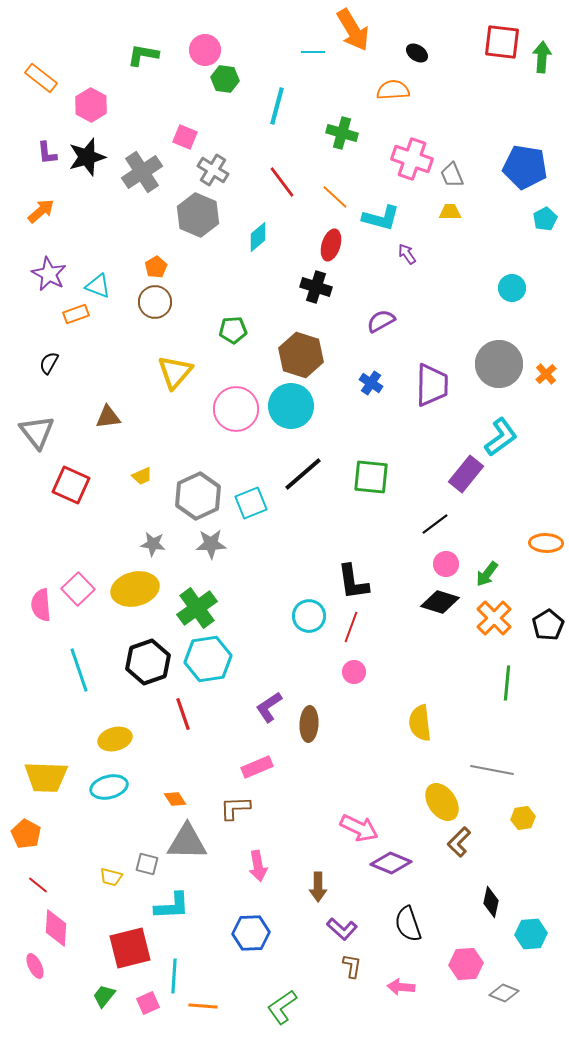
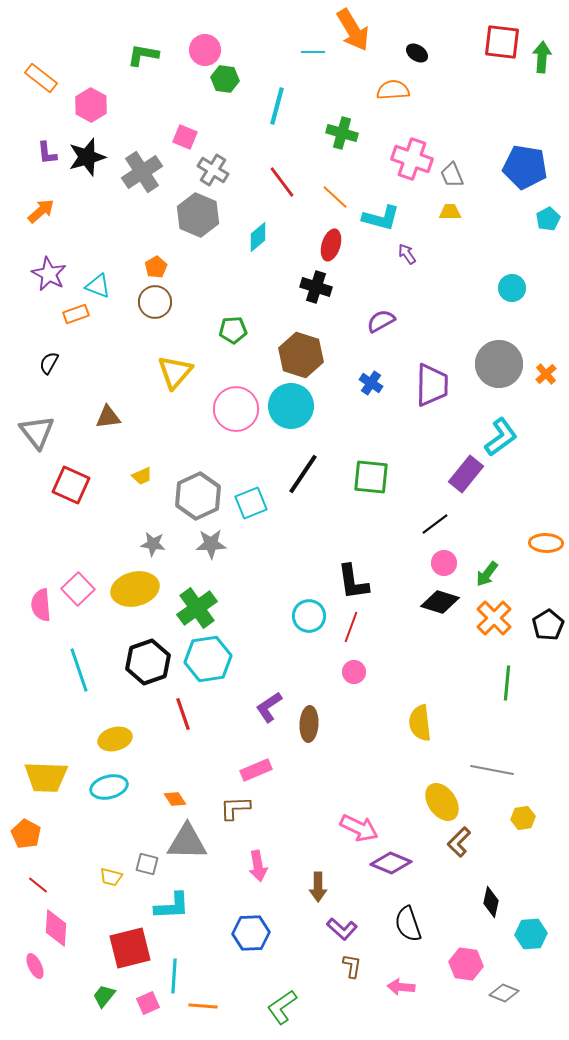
cyan pentagon at (545, 219): moved 3 px right
black line at (303, 474): rotated 15 degrees counterclockwise
pink circle at (446, 564): moved 2 px left, 1 px up
pink rectangle at (257, 767): moved 1 px left, 3 px down
pink hexagon at (466, 964): rotated 12 degrees clockwise
